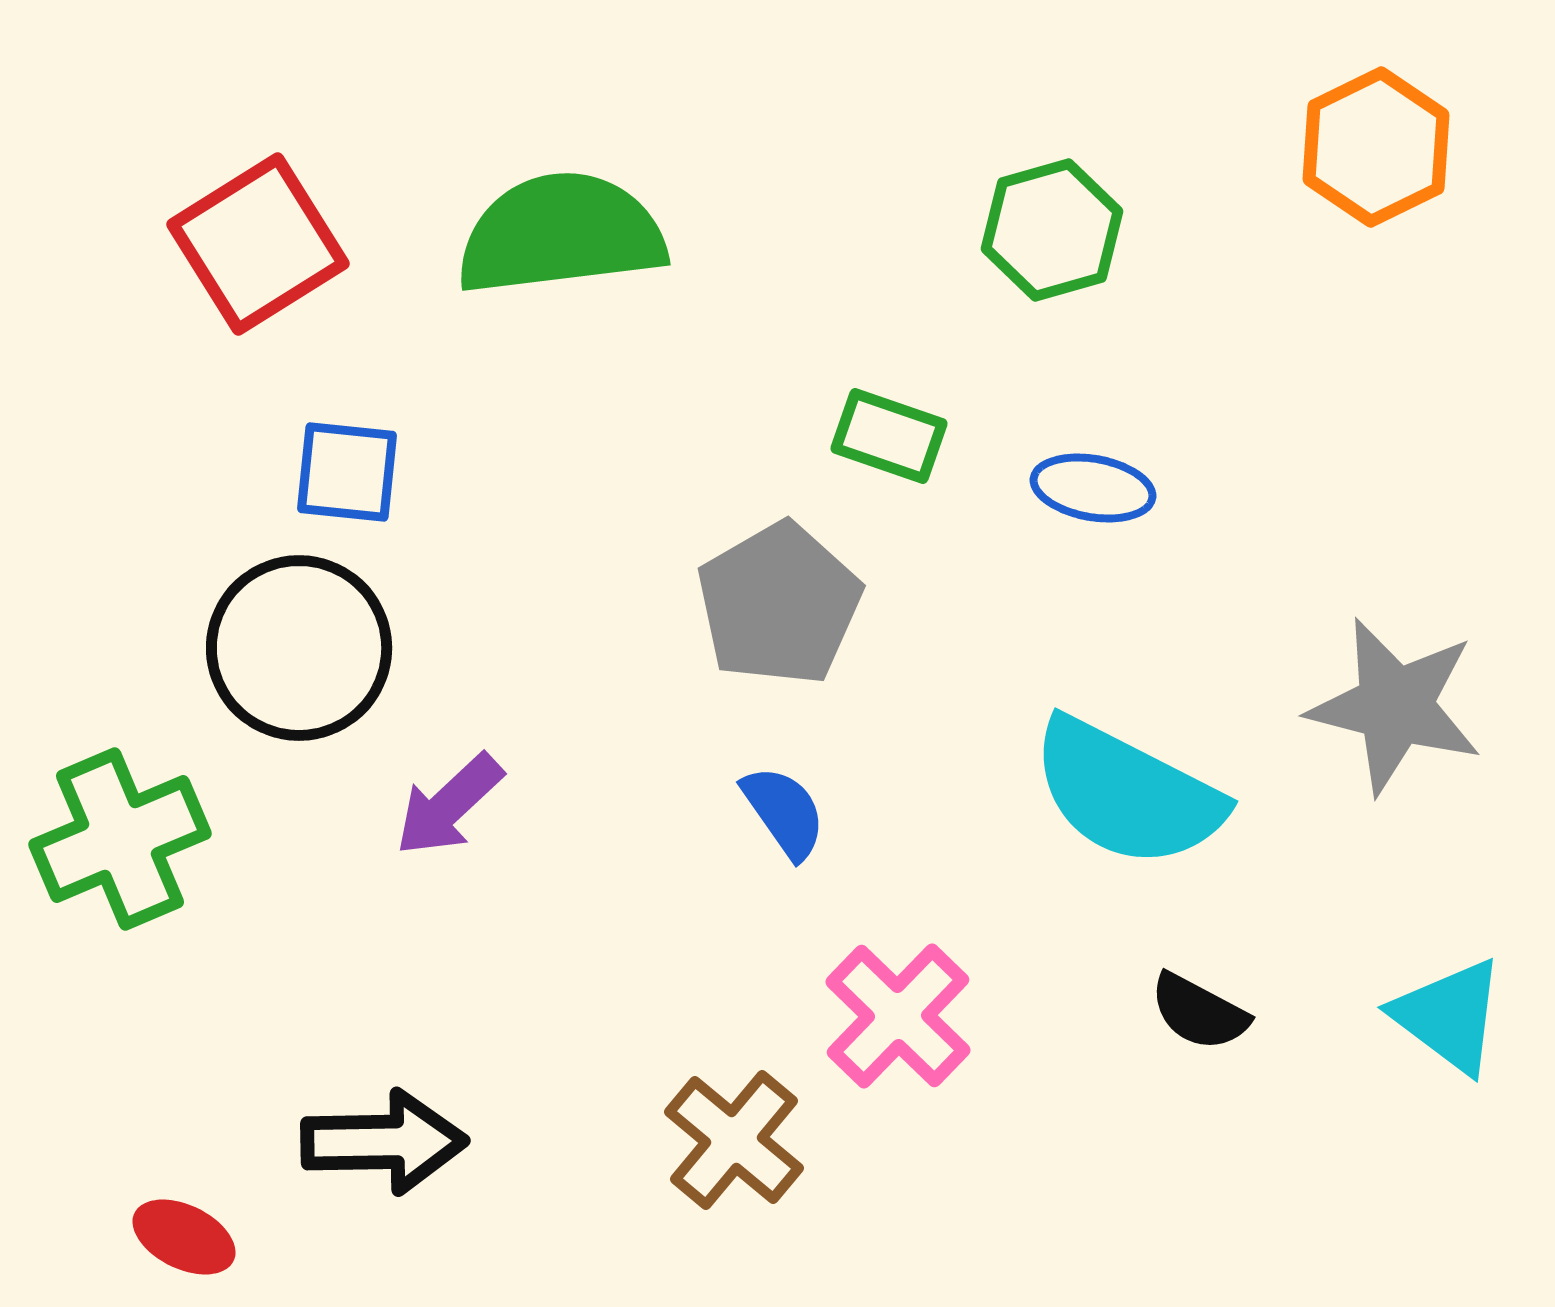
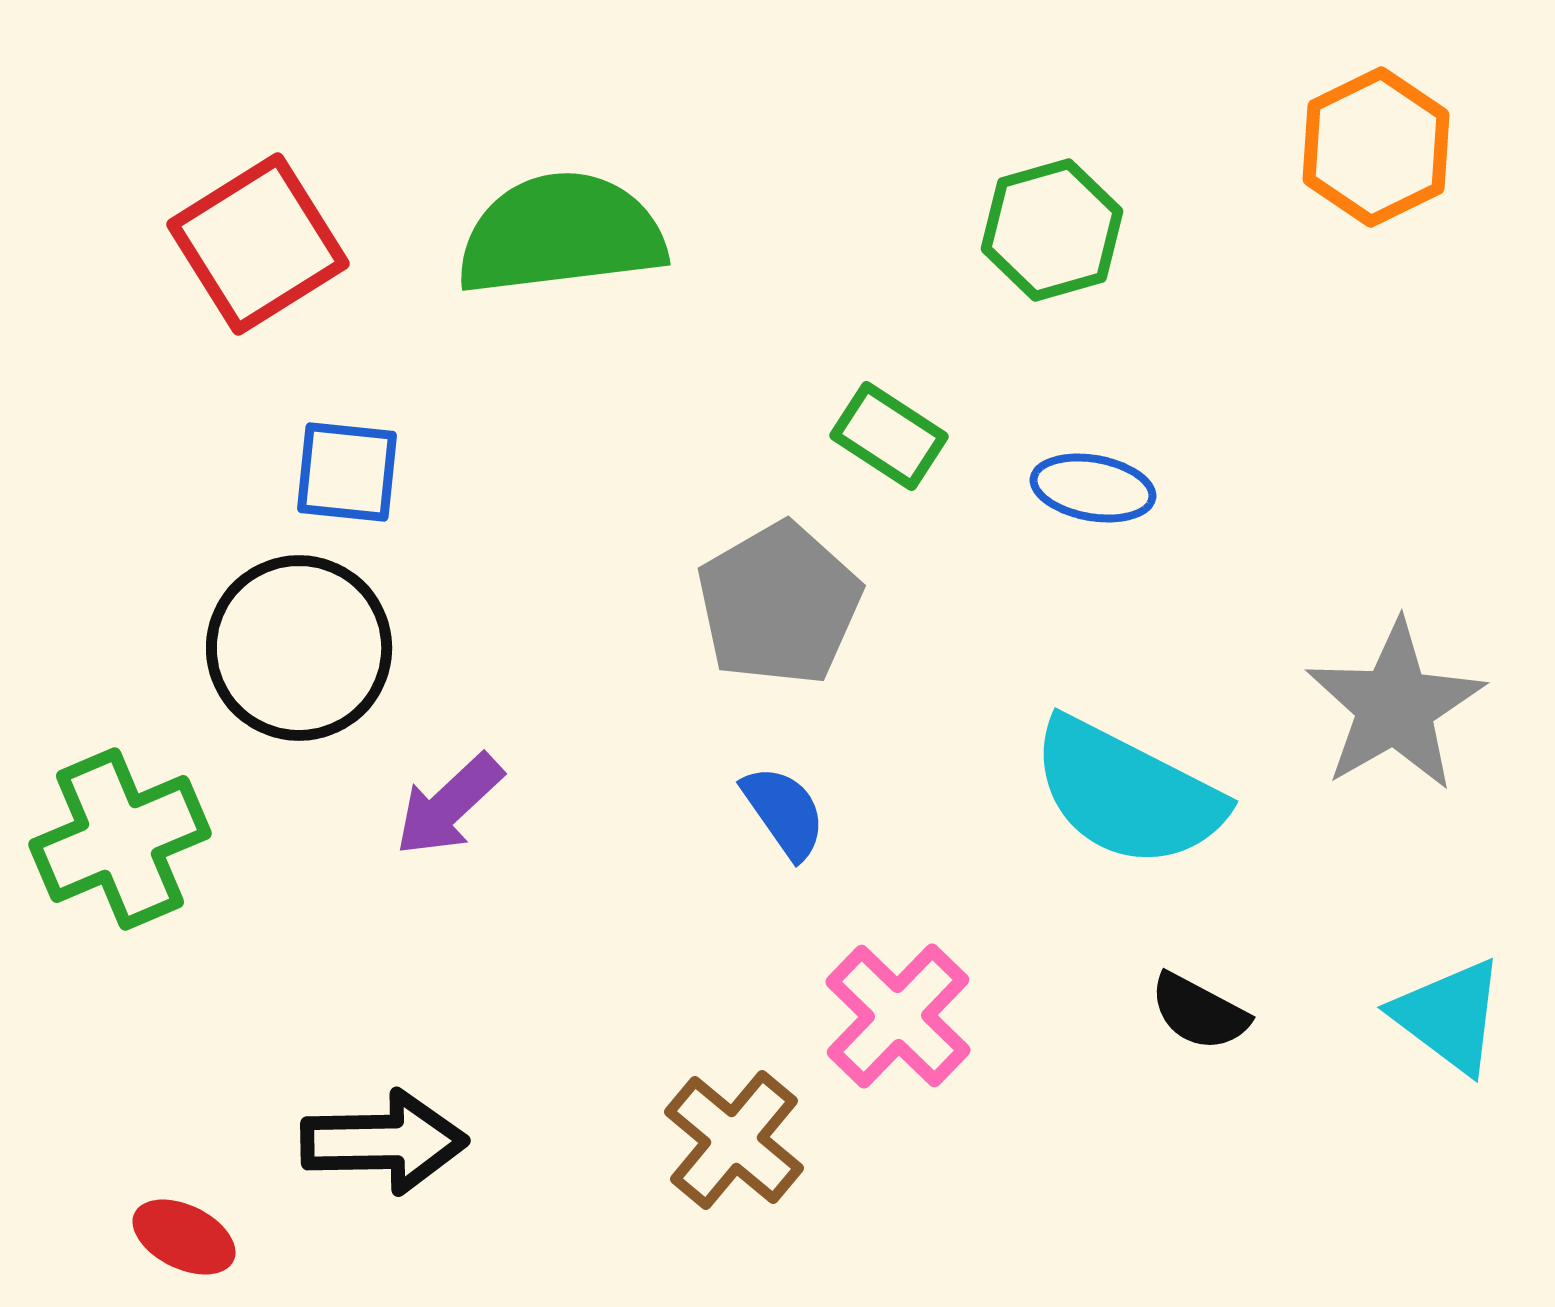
green rectangle: rotated 14 degrees clockwise
gray star: rotated 28 degrees clockwise
